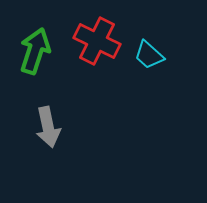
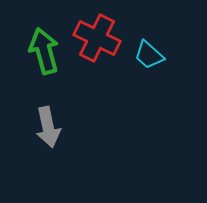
red cross: moved 3 px up
green arrow: moved 9 px right; rotated 33 degrees counterclockwise
